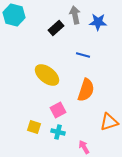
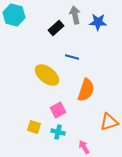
blue line: moved 11 px left, 2 px down
